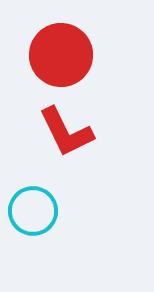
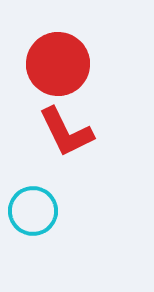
red circle: moved 3 px left, 9 px down
